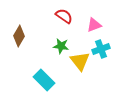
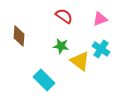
pink triangle: moved 6 px right, 6 px up
brown diamond: rotated 25 degrees counterclockwise
cyan cross: rotated 36 degrees counterclockwise
yellow triangle: rotated 15 degrees counterclockwise
